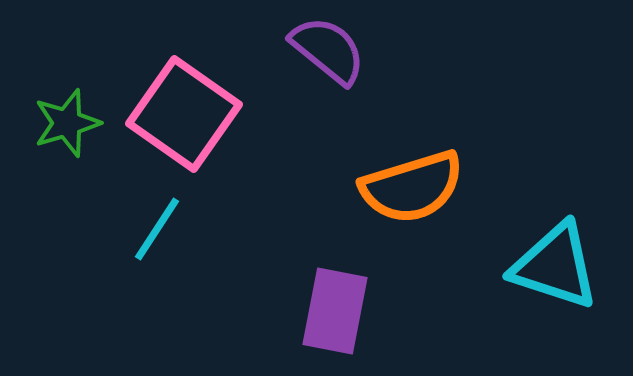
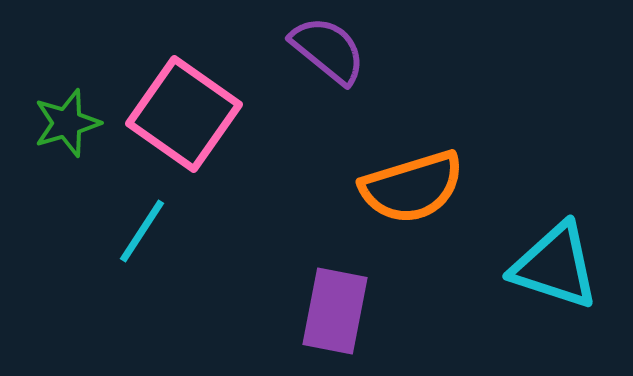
cyan line: moved 15 px left, 2 px down
